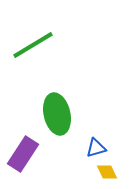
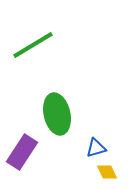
purple rectangle: moved 1 px left, 2 px up
